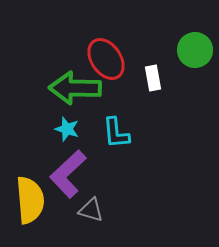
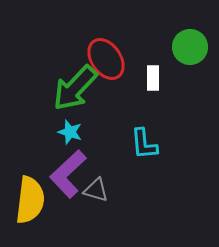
green circle: moved 5 px left, 3 px up
white rectangle: rotated 10 degrees clockwise
green arrow: rotated 48 degrees counterclockwise
cyan star: moved 3 px right, 3 px down
cyan L-shape: moved 28 px right, 11 px down
yellow semicircle: rotated 12 degrees clockwise
gray triangle: moved 5 px right, 20 px up
